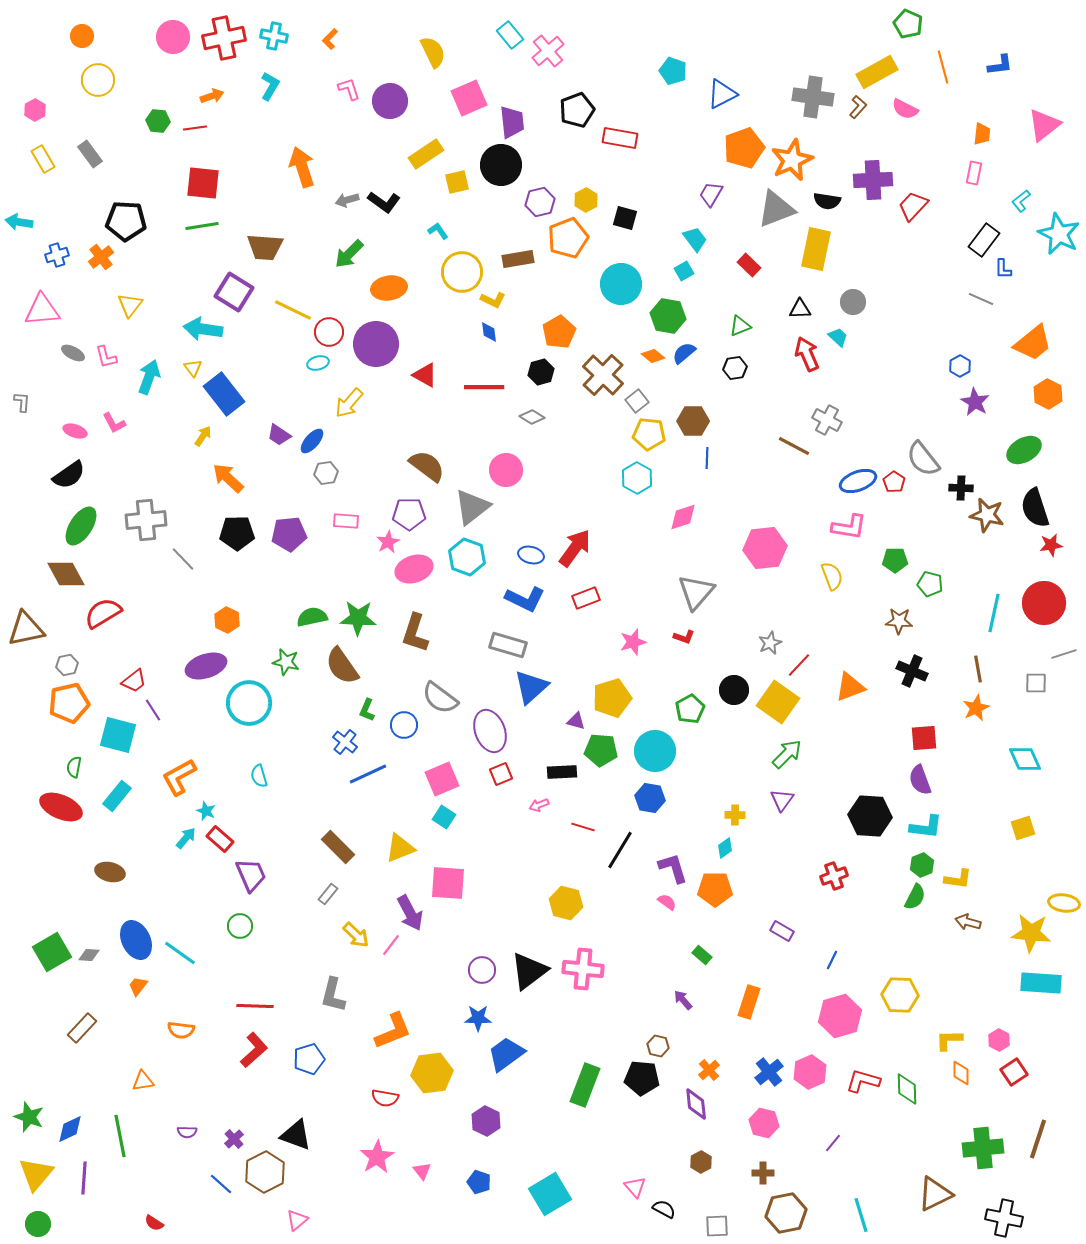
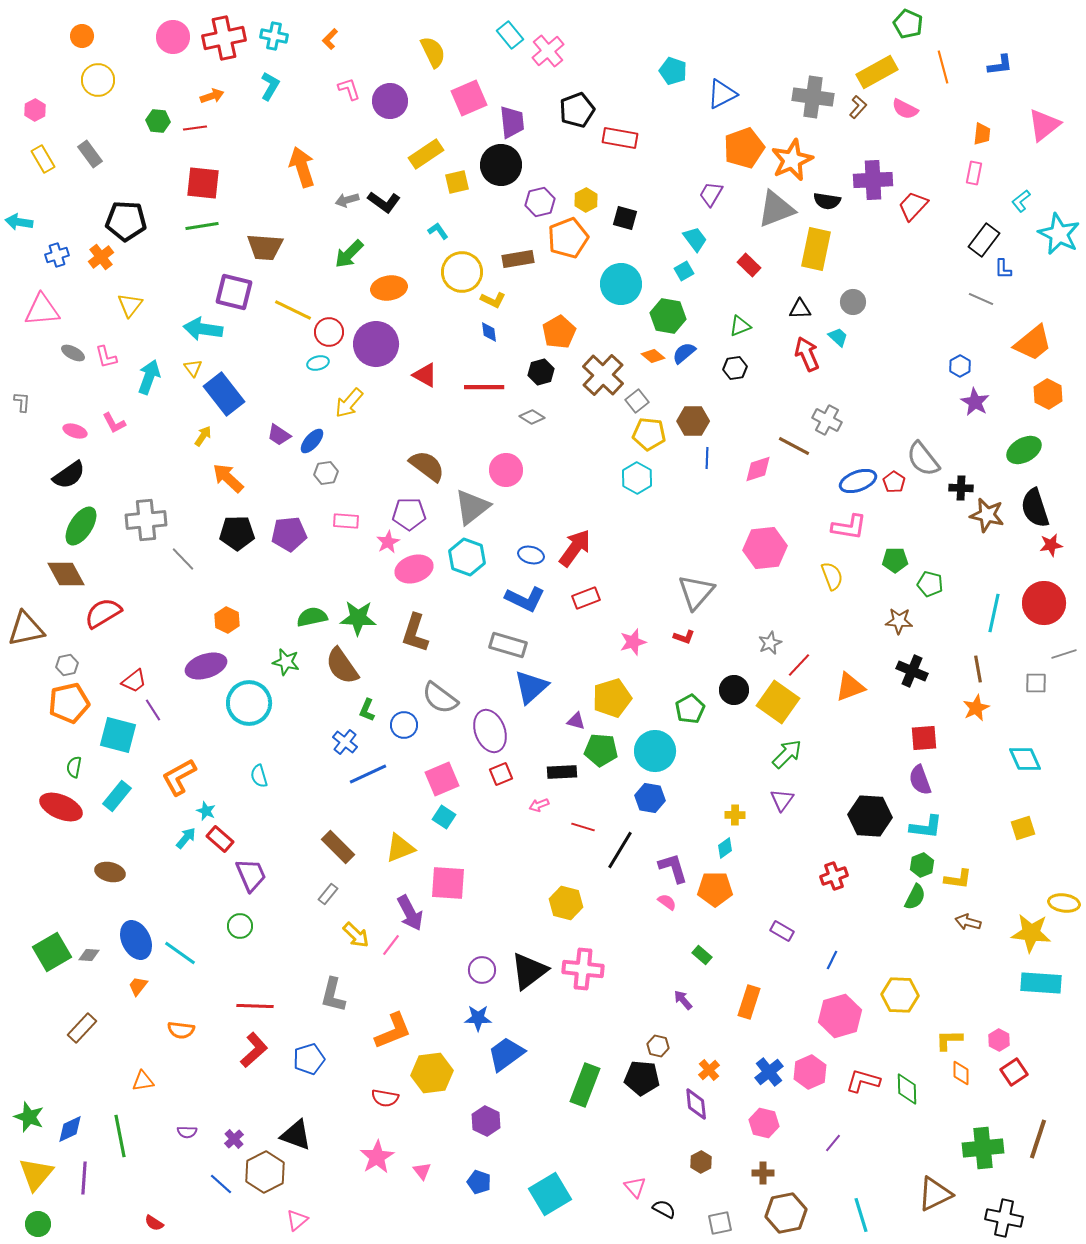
purple square at (234, 292): rotated 18 degrees counterclockwise
pink diamond at (683, 517): moved 75 px right, 48 px up
gray square at (717, 1226): moved 3 px right, 3 px up; rotated 10 degrees counterclockwise
